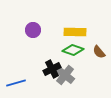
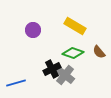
yellow rectangle: moved 6 px up; rotated 30 degrees clockwise
green diamond: moved 3 px down
